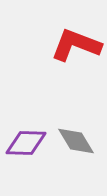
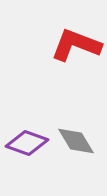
purple diamond: moved 1 px right; rotated 18 degrees clockwise
